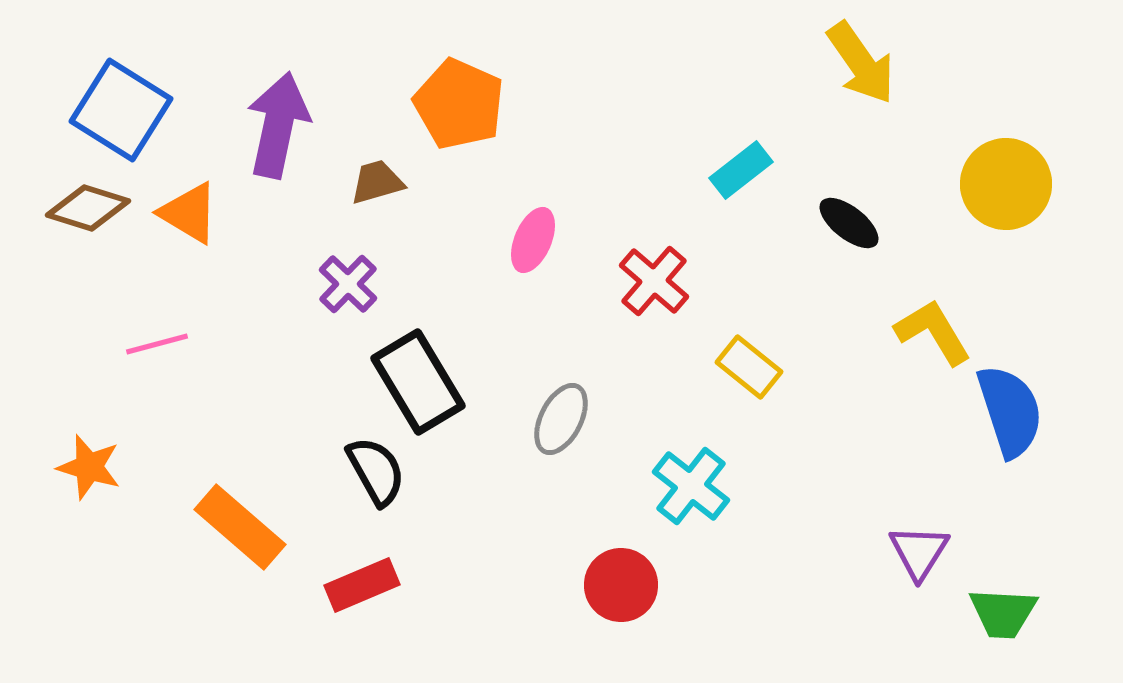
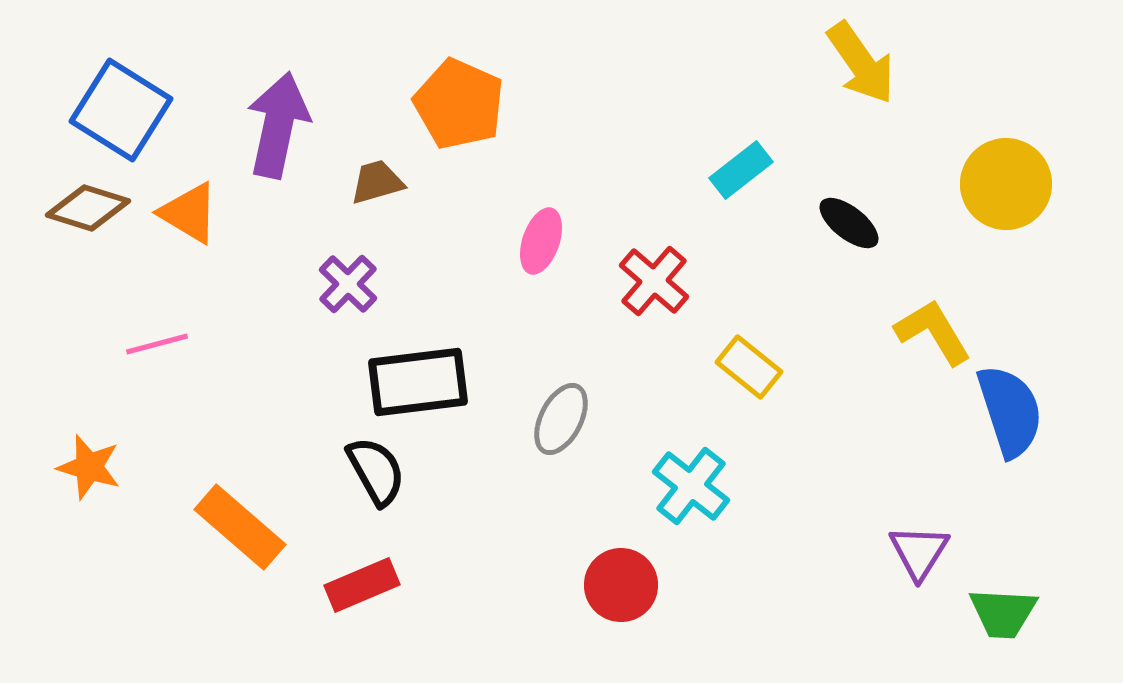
pink ellipse: moved 8 px right, 1 px down; rotated 4 degrees counterclockwise
black rectangle: rotated 66 degrees counterclockwise
